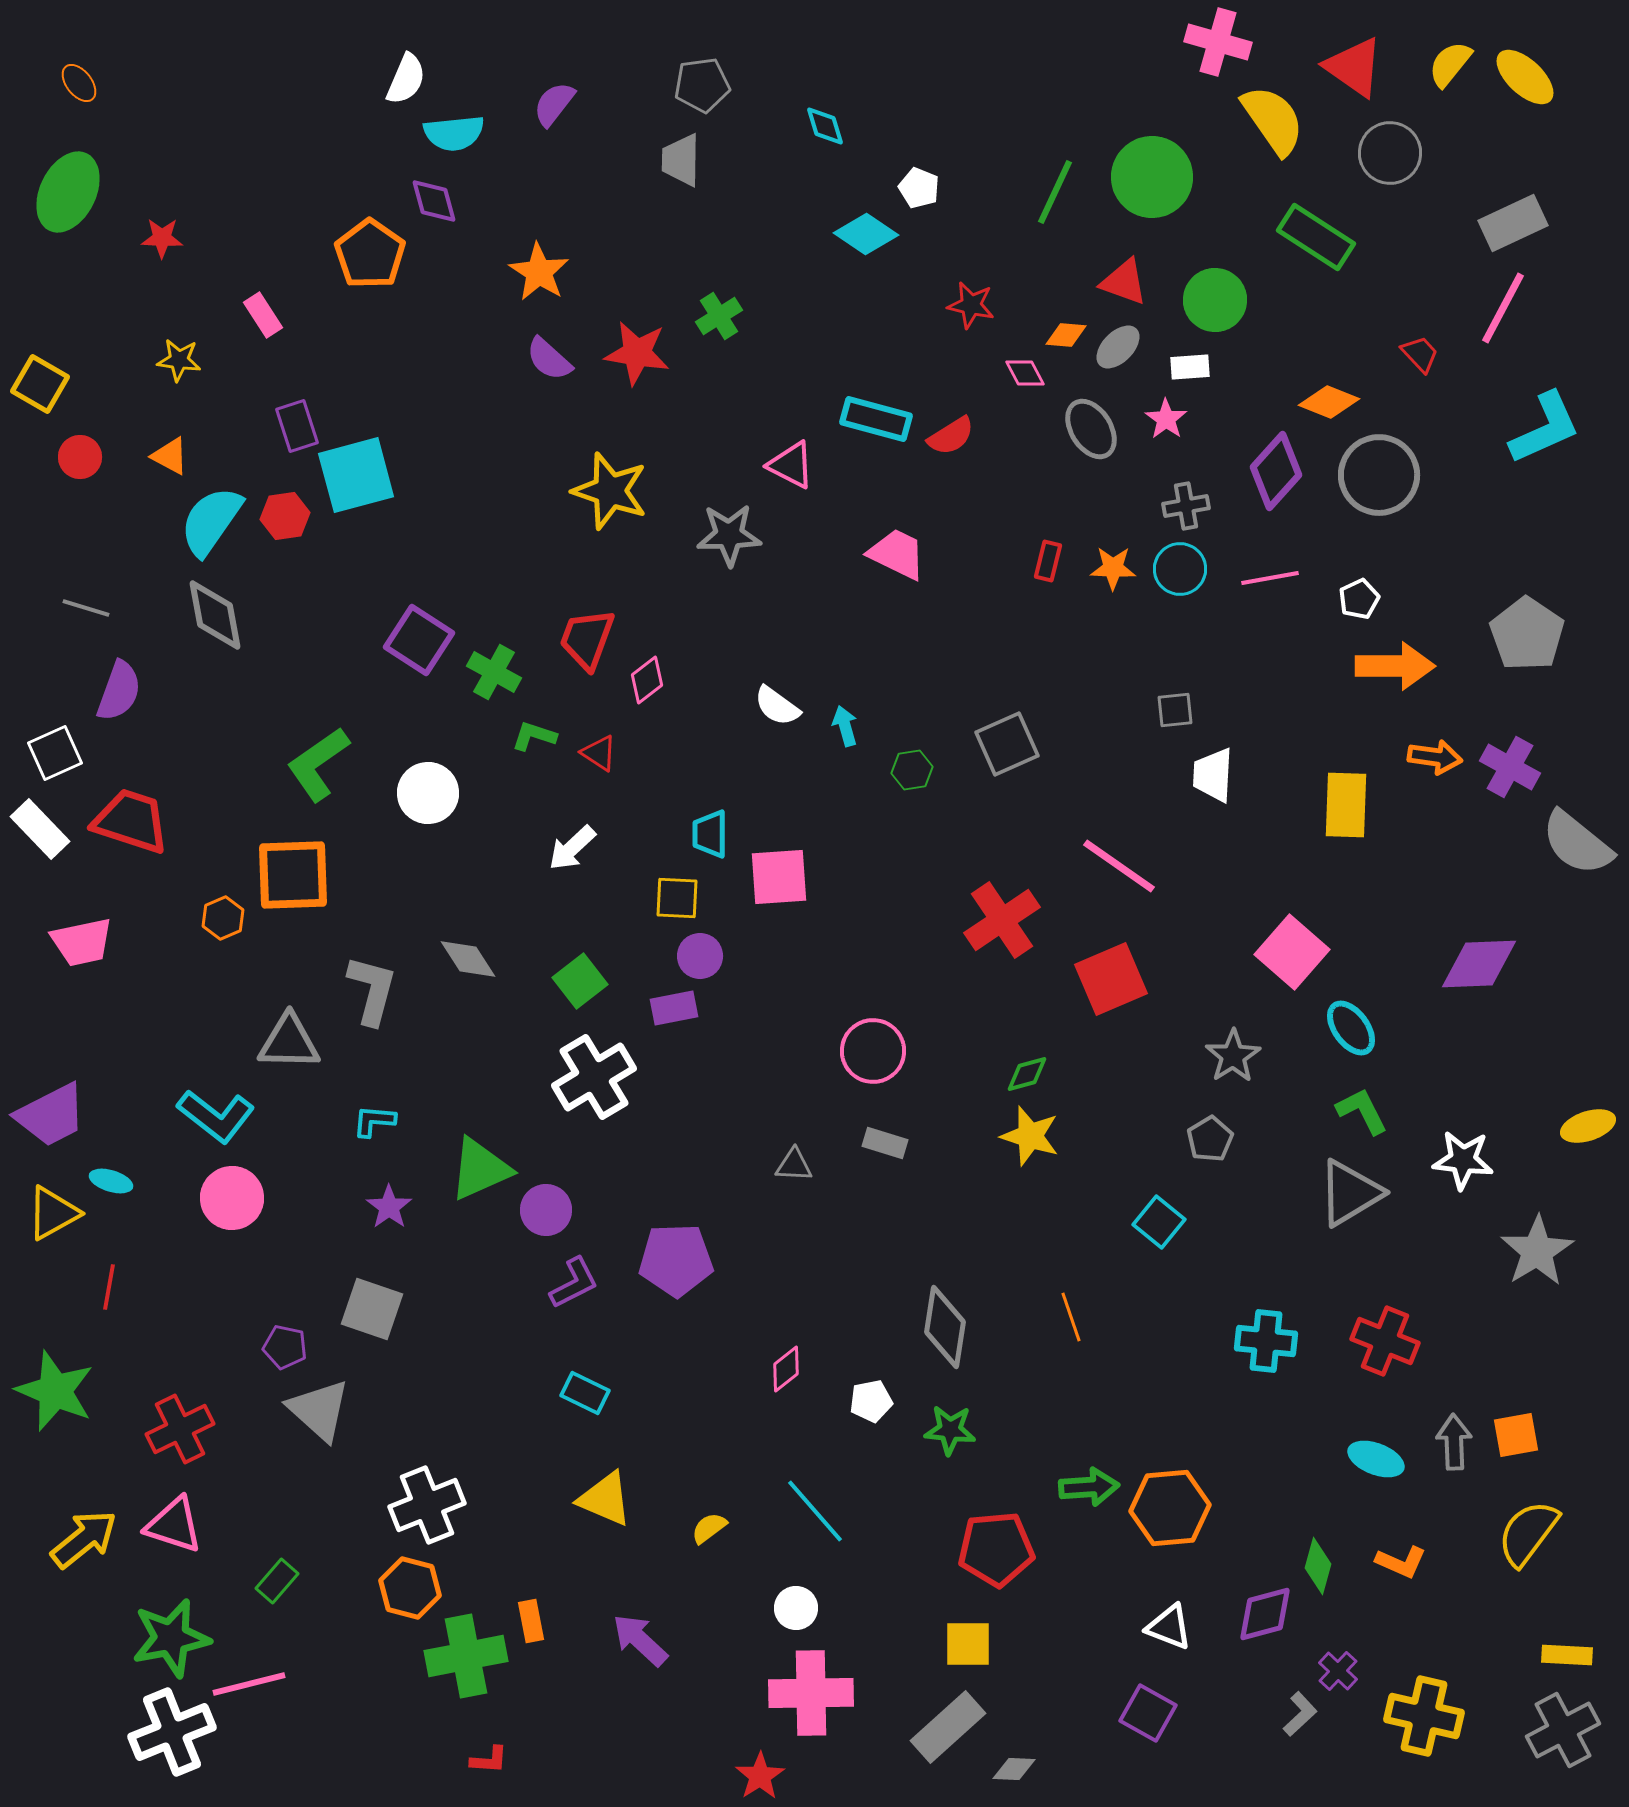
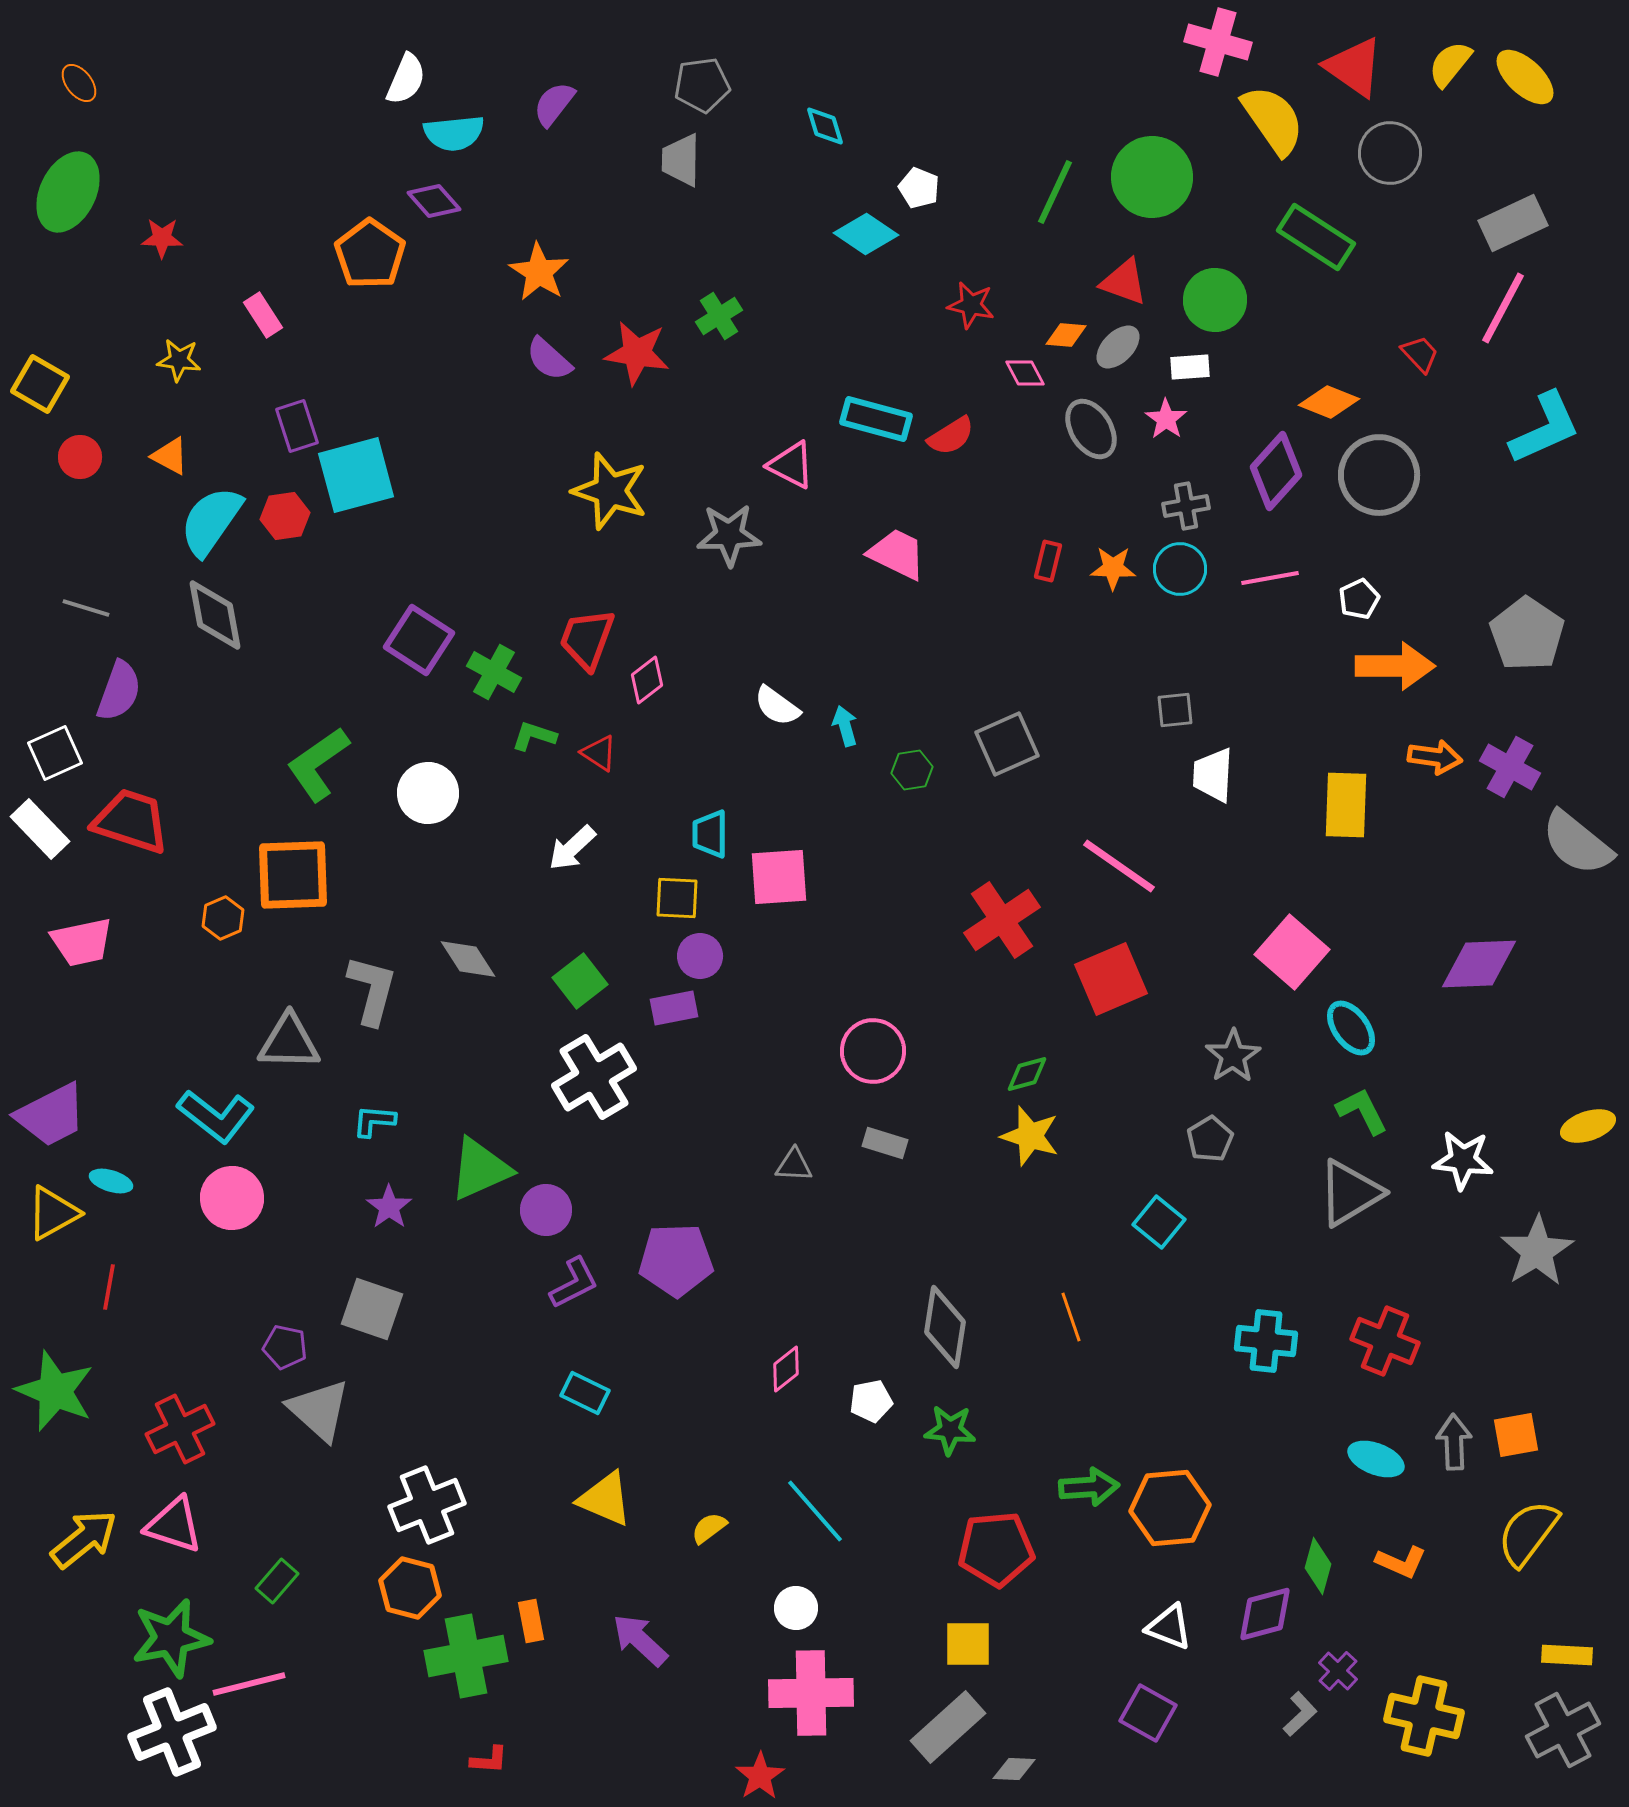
purple diamond at (434, 201): rotated 26 degrees counterclockwise
